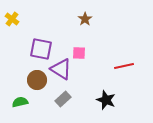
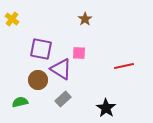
brown circle: moved 1 px right
black star: moved 8 px down; rotated 12 degrees clockwise
